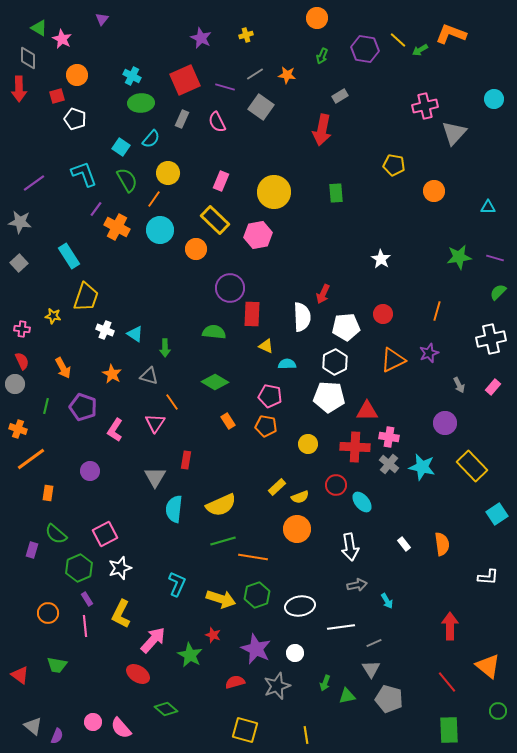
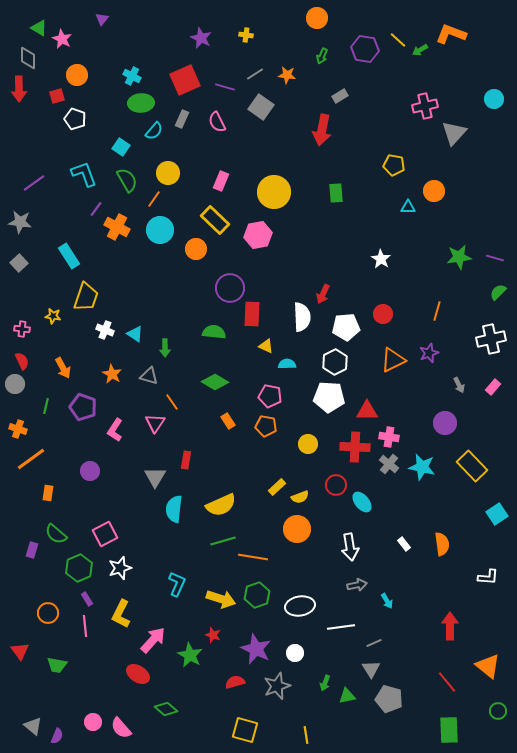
yellow cross at (246, 35): rotated 24 degrees clockwise
cyan semicircle at (151, 139): moved 3 px right, 8 px up
cyan triangle at (488, 207): moved 80 px left
red triangle at (20, 675): moved 24 px up; rotated 18 degrees clockwise
